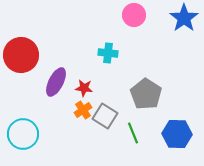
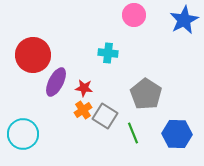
blue star: moved 2 px down; rotated 8 degrees clockwise
red circle: moved 12 px right
